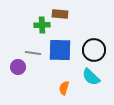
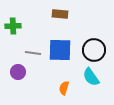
green cross: moved 29 px left, 1 px down
purple circle: moved 5 px down
cyan semicircle: rotated 12 degrees clockwise
